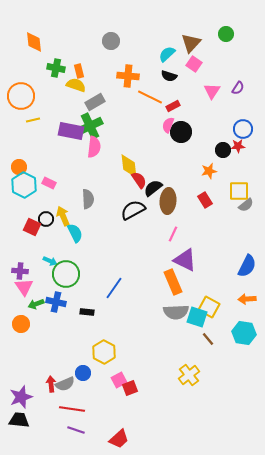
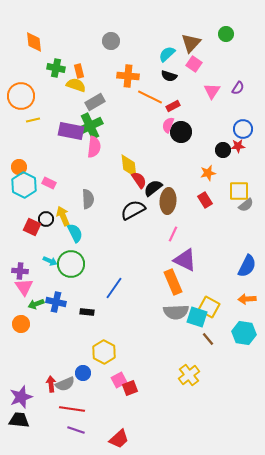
orange star at (209, 171): moved 1 px left, 2 px down
green circle at (66, 274): moved 5 px right, 10 px up
